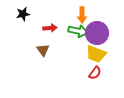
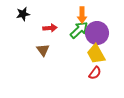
green arrow: moved 1 px right, 1 px up; rotated 54 degrees counterclockwise
yellow trapezoid: rotated 40 degrees clockwise
